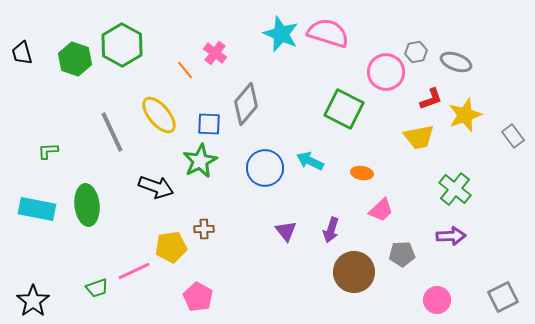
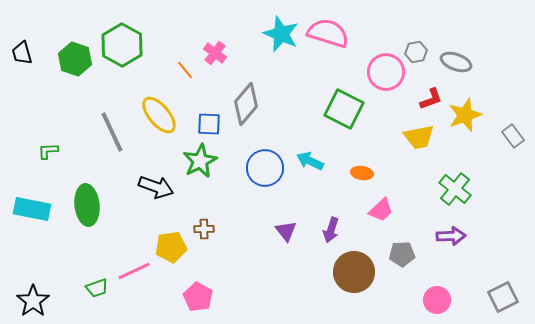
cyan rectangle at (37, 209): moved 5 px left
